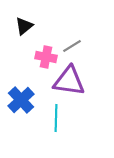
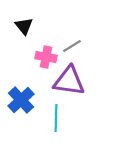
black triangle: rotated 30 degrees counterclockwise
